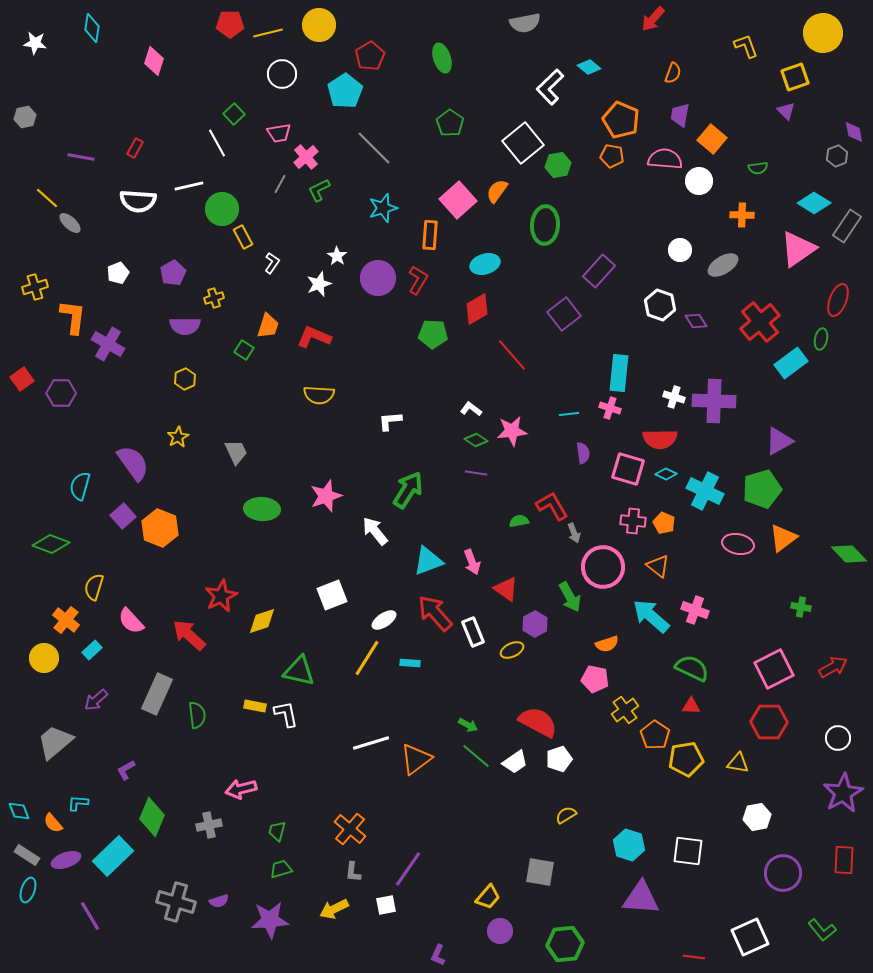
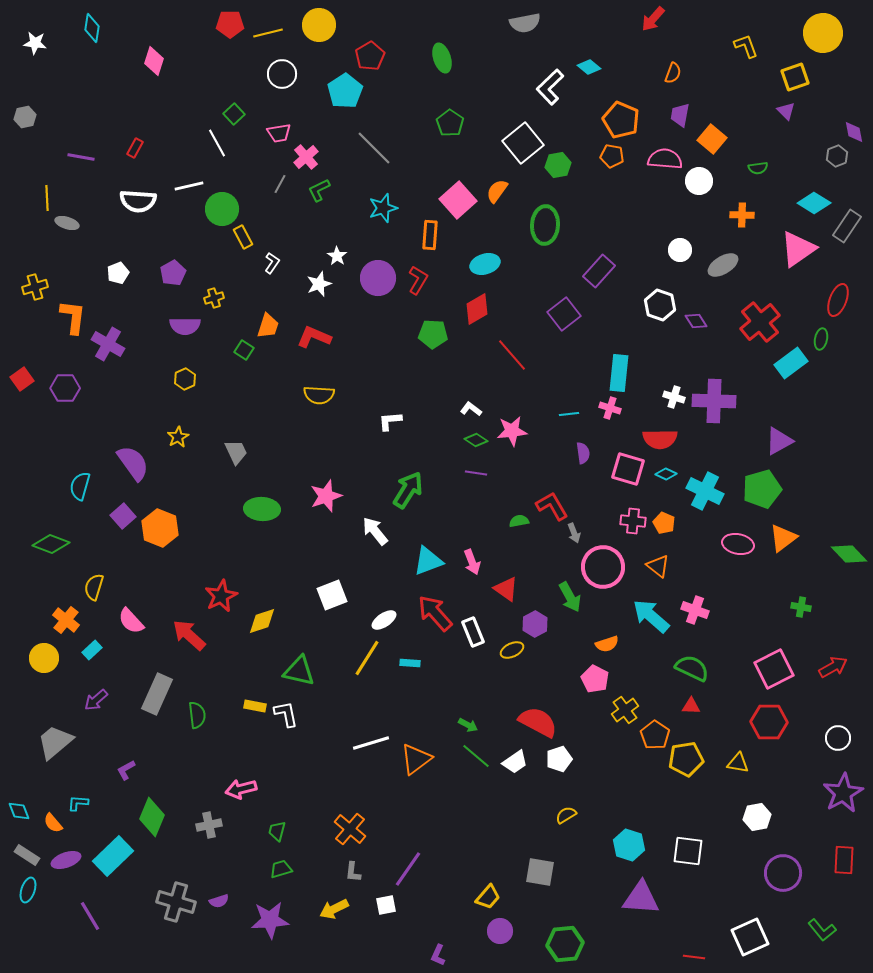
yellow line at (47, 198): rotated 45 degrees clockwise
gray ellipse at (70, 223): moved 3 px left; rotated 25 degrees counterclockwise
purple hexagon at (61, 393): moved 4 px right, 5 px up
pink pentagon at (595, 679): rotated 16 degrees clockwise
